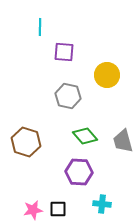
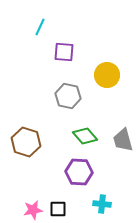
cyan line: rotated 24 degrees clockwise
gray trapezoid: moved 1 px up
